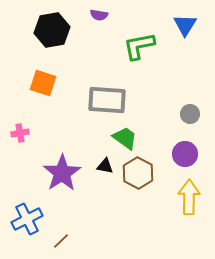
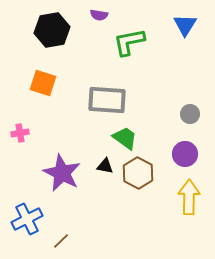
green L-shape: moved 10 px left, 4 px up
purple star: rotated 12 degrees counterclockwise
